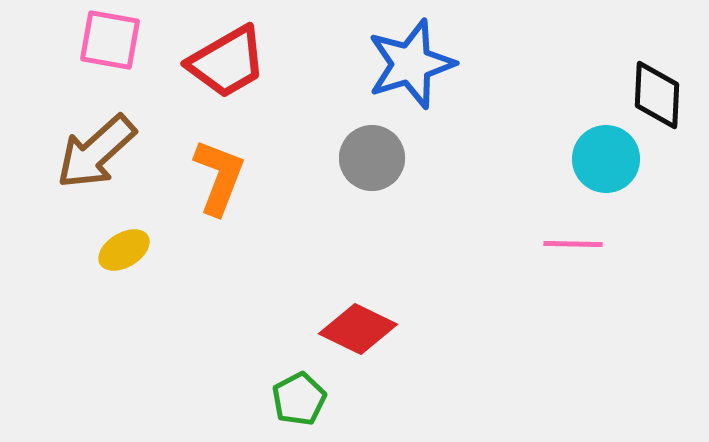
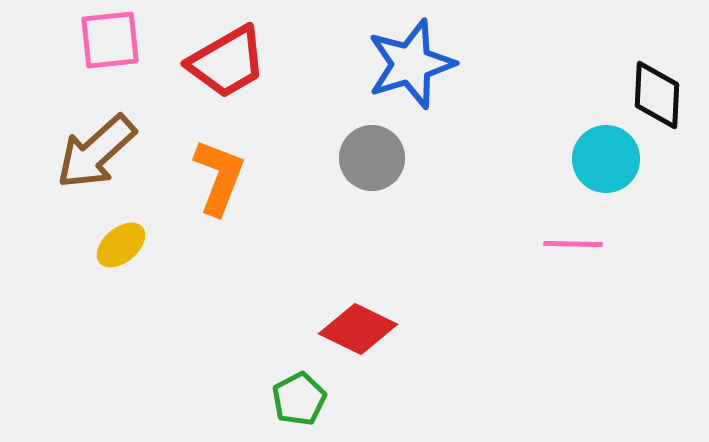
pink square: rotated 16 degrees counterclockwise
yellow ellipse: moved 3 px left, 5 px up; rotated 9 degrees counterclockwise
